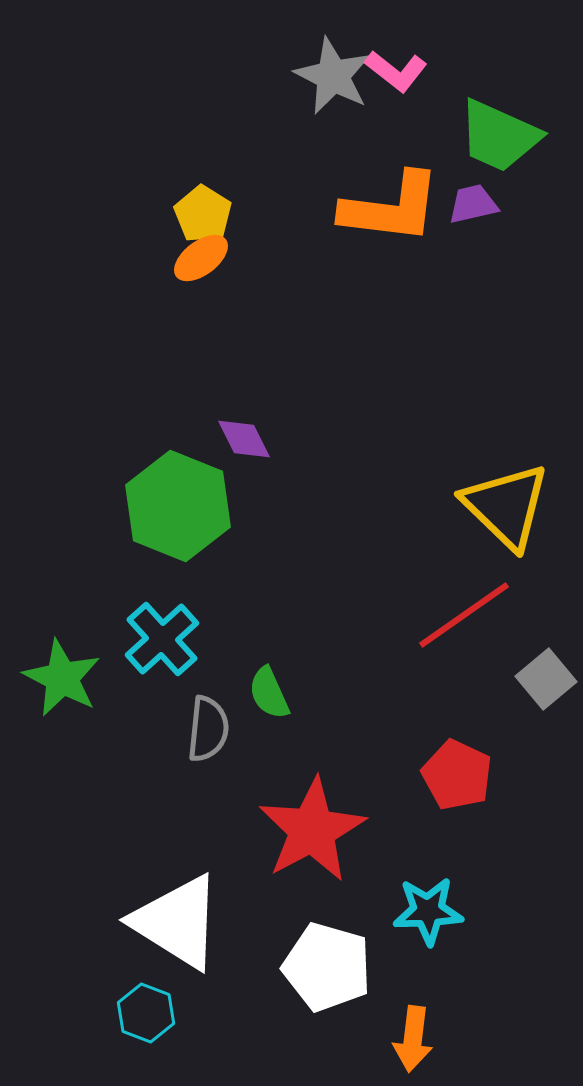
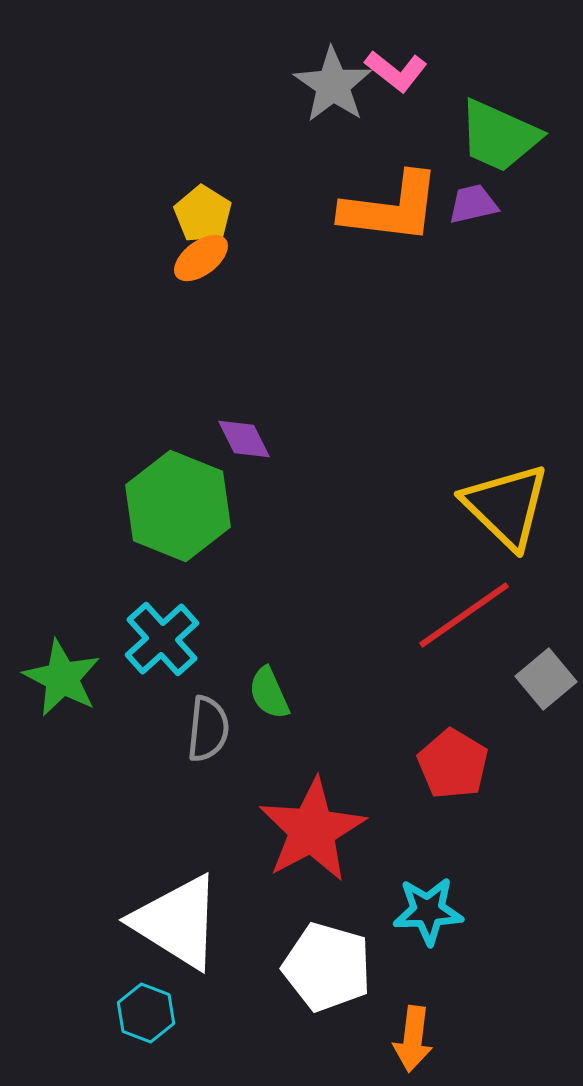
gray star: moved 9 px down; rotated 8 degrees clockwise
red pentagon: moved 4 px left, 11 px up; rotated 6 degrees clockwise
